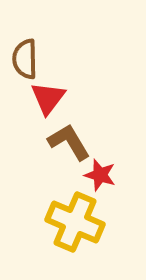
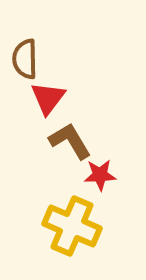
brown L-shape: moved 1 px right, 1 px up
red star: rotated 20 degrees counterclockwise
yellow cross: moved 3 px left, 4 px down
